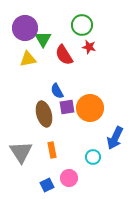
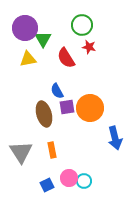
red semicircle: moved 2 px right, 3 px down
blue arrow: rotated 40 degrees counterclockwise
cyan circle: moved 9 px left, 24 px down
